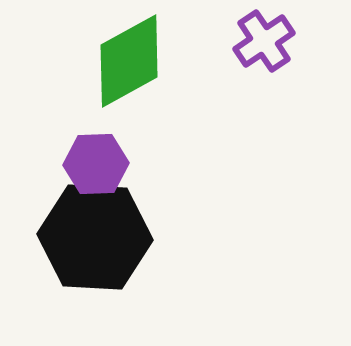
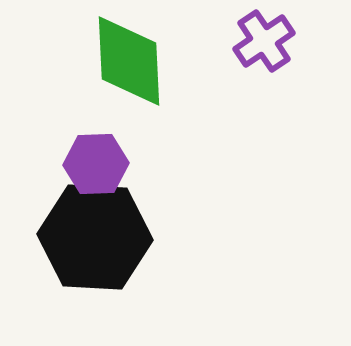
green diamond: rotated 64 degrees counterclockwise
